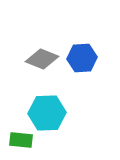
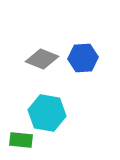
blue hexagon: moved 1 px right
cyan hexagon: rotated 12 degrees clockwise
